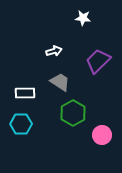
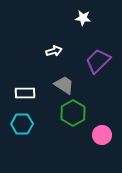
gray trapezoid: moved 4 px right, 3 px down
cyan hexagon: moved 1 px right
